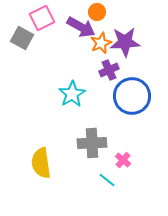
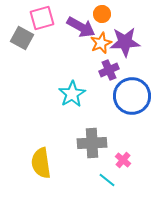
orange circle: moved 5 px right, 2 px down
pink square: rotated 10 degrees clockwise
